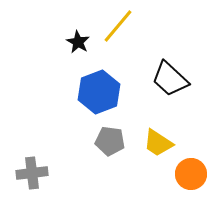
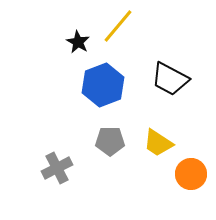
black trapezoid: rotated 15 degrees counterclockwise
blue hexagon: moved 4 px right, 7 px up
gray pentagon: rotated 8 degrees counterclockwise
gray cross: moved 25 px right, 5 px up; rotated 20 degrees counterclockwise
